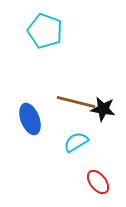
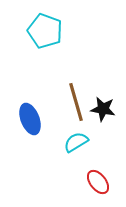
brown line: rotated 60 degrees clockwise
